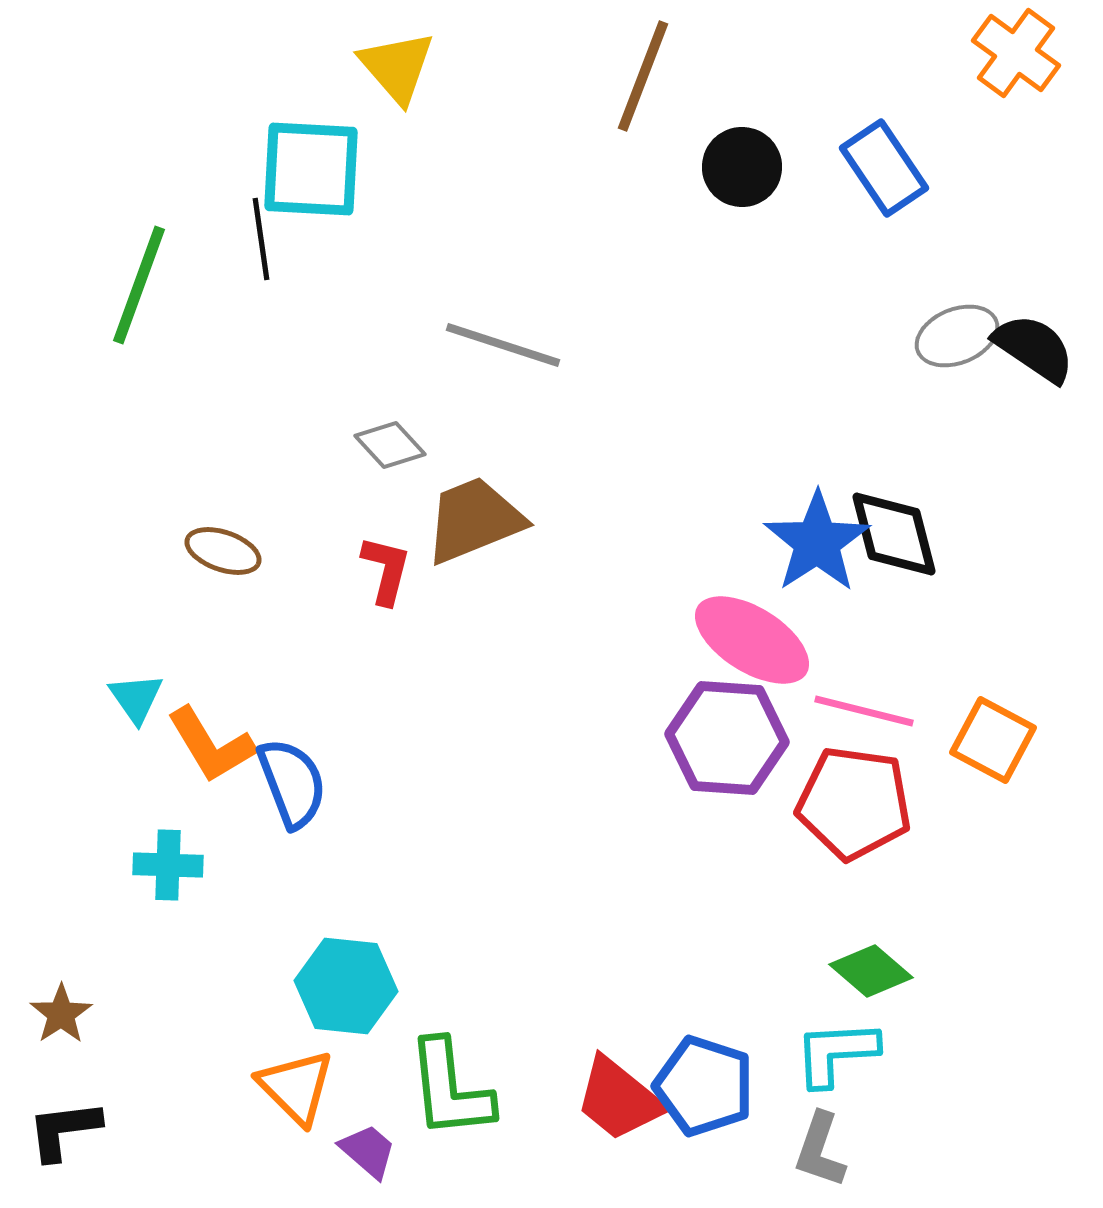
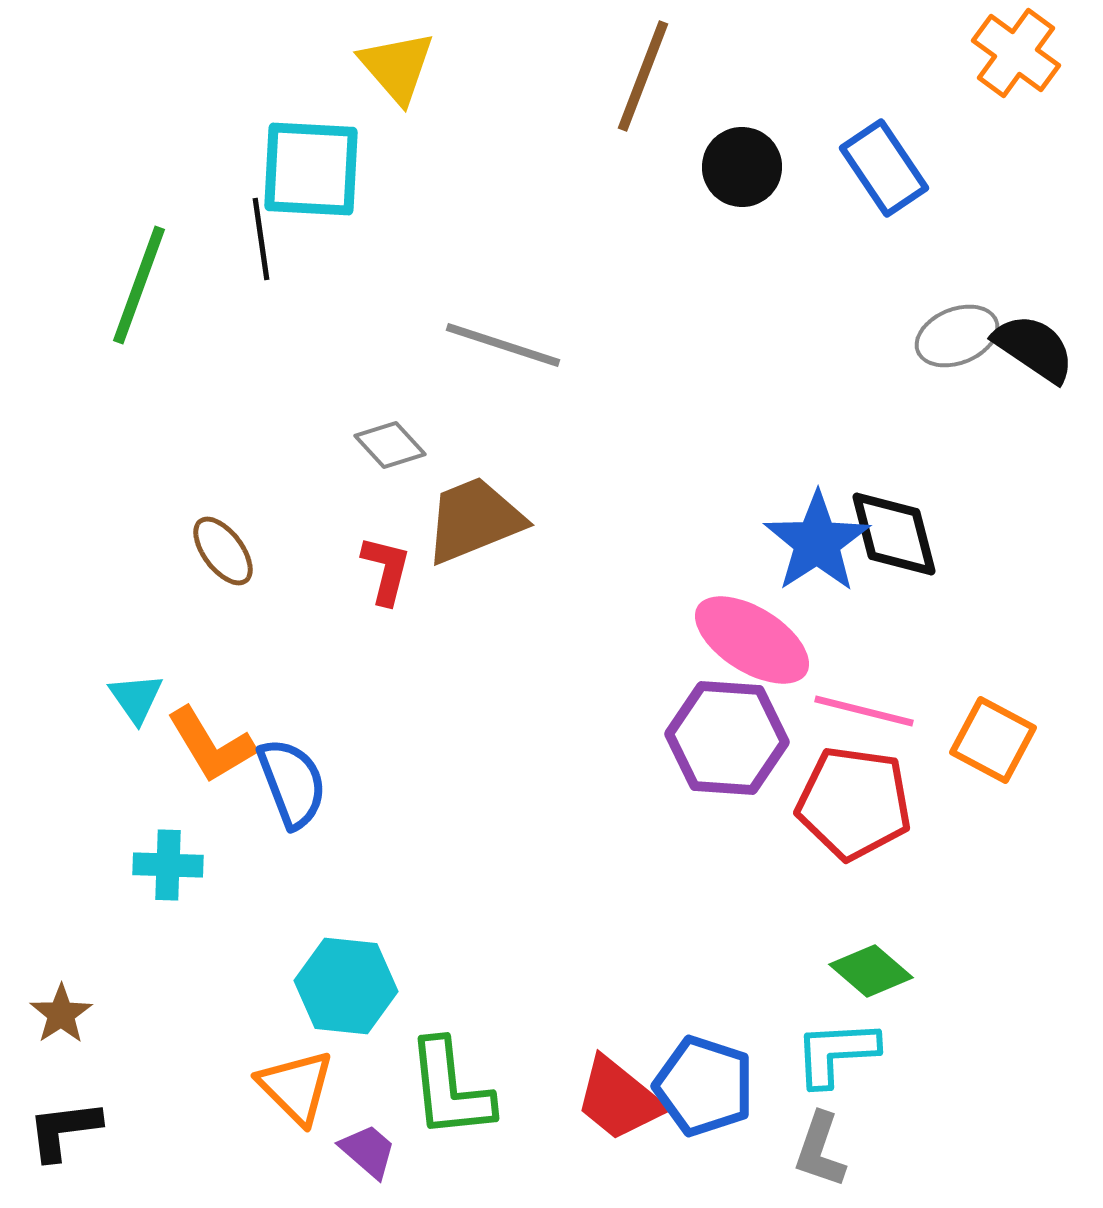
brown ellipse: rotated 34 degrees clockwise
